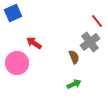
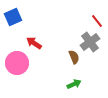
blue square: moved 4 px down
